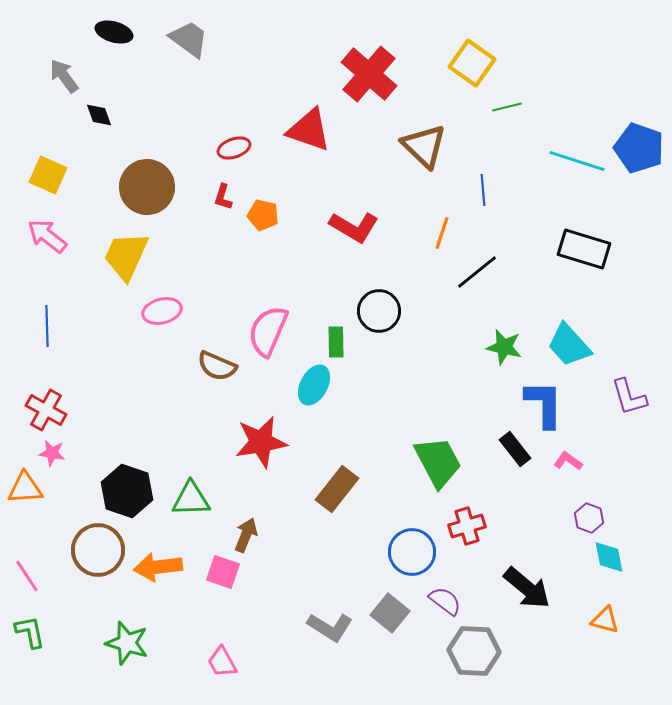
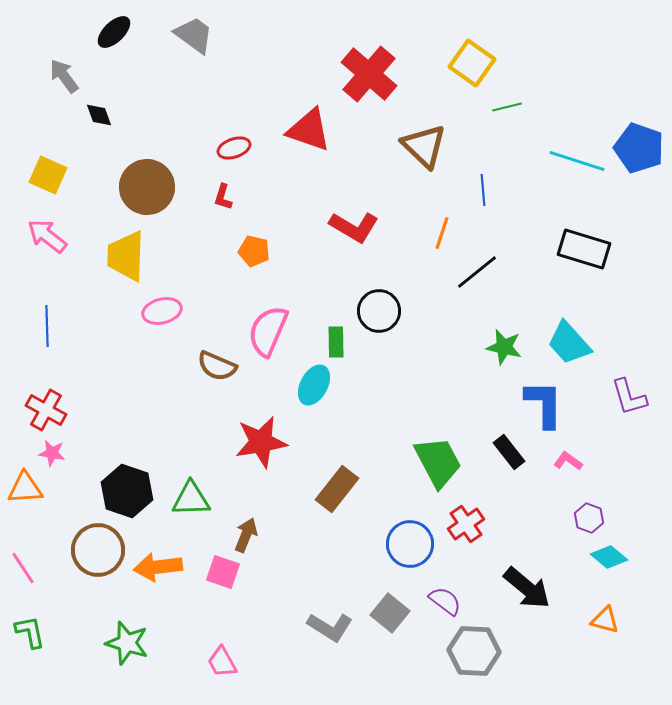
black ellipse at (114, 32): rotated 60 degrees counterclockwise
gray trapezoid at (189, 39): moved 5 px right, 4 px up
orange pentagon at (263, 215): moved 9 px left, 36 px down
yellow trapezoid at (126, 256): rotated 22 degrees counterclockwise
cyan trapezoid at (569, 345): moved 2 px up
black rectangle at (515, 449): moved 6 px left, 3 px down
red cross at (467, 526): moved 1 px left, 2 px up; rotated 18 degrees counterclockwise
blue circle at (412, 552): moved 2 px left, 8 px up
cyan diamond at (609, 557): rotated 39 degrees counterclockwise
pink line at (27, 576): moved 4 px left, 8 px up
